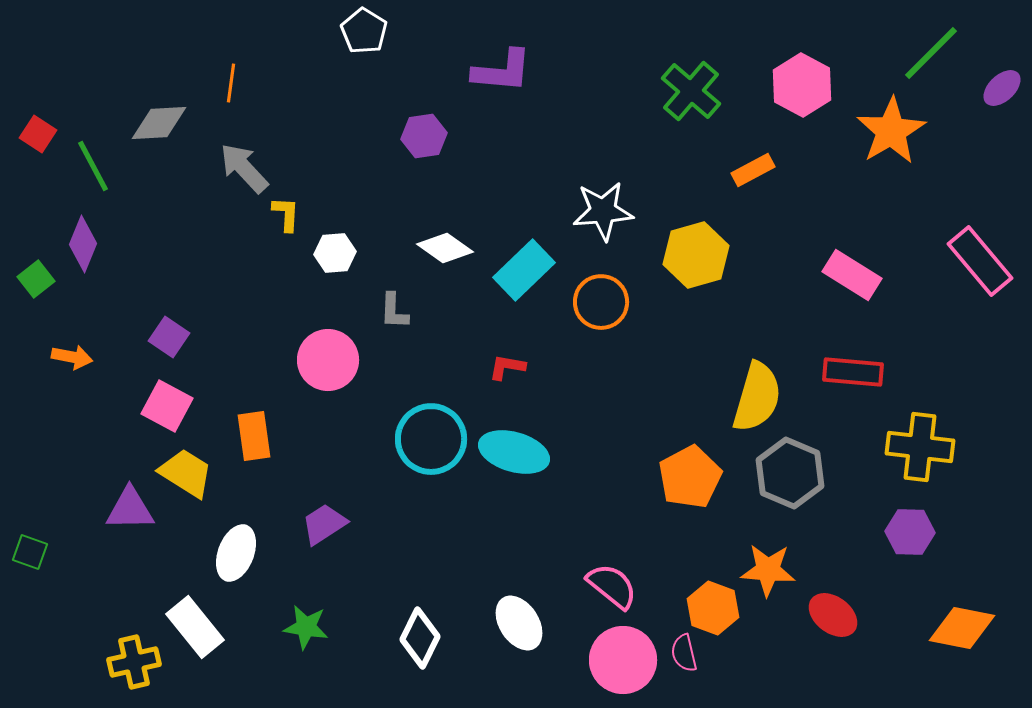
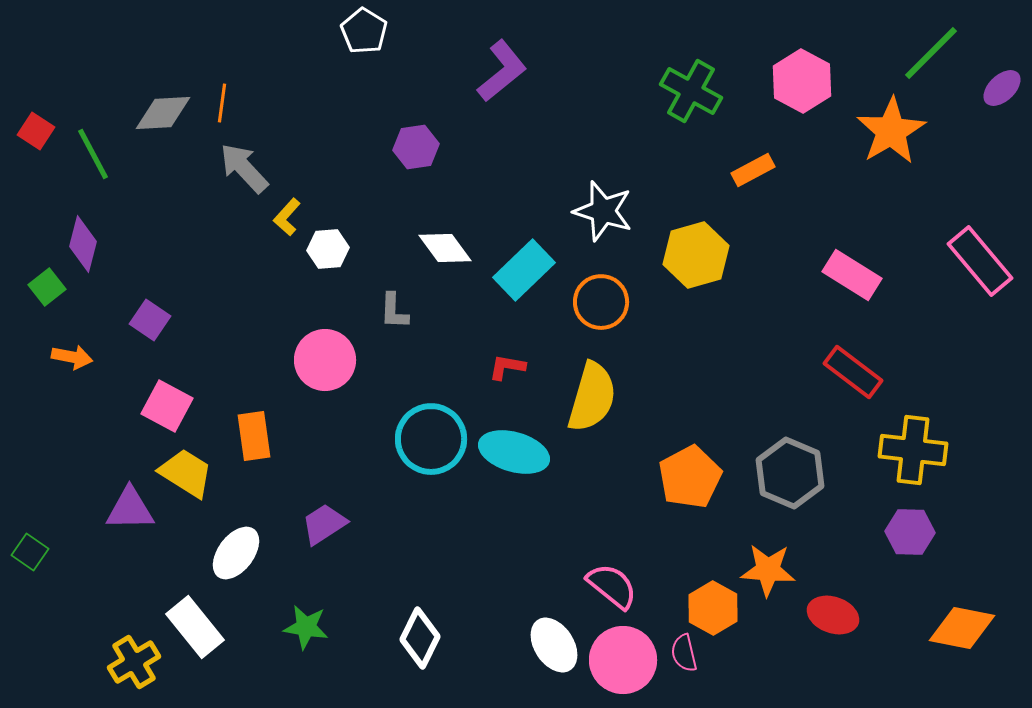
purple L-shape at (502, 71): rotated 44 degrees counterclockwise
orange line at (231, 83): moved 9 px left, 20 px down
pink hexagon at (802, 85): moved 4 px up
green cross at (691, 91): rotated 12 degrees counterclockwise
gray diamond at (159, 123): moved 4 px right, 10 px up
red square at (38, 134): moved 2 px left, 3 px up
purple hexagon at (424, 136): moved 8 px left, 11 px down
green line at (93, 166): moved 12 px up
white star at (603, 211): rotated 22 degrees clockwise
yellow L-shape at (286, 214): moved 1 px right, 3 px down; rotated 141 degrees counterclockwise
purple diamond at (83, 244): rotated 8 degrees counterclockwise
white diamond at (445, 248): rotated 18 degrees clockwise
white hexagon at (335, 253): moved 7 px left, 4 px up
green square at (36, 279): moved 11 px right, 8 px down
purple square at (169, 337): moved 19 px left, 17 px up
pink circle at (328, 360): moved 3 px left
red rectangle at (853, 372): rotated 32 degrees clockwise
yellow semicircle at (757, 397): moved 165 px left
yellow cross at (920, 447): moved 7 px left, 3 px down
green square at (30, 552): rotated 15 degrees clockwise
white ellipse at (236, 553): rotated 16 degrees clockwise
orange hexagon at (713, 608): rotated 9 degrees clockwise
red ellipse at (833, 615): rotated 18 degrees counterclockwise
white ellipse at (519, 623): moved 35 px right, 22 px down
yellow cross at (134, 662): rotated 18 degrees counterclockwise
